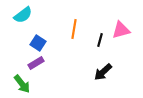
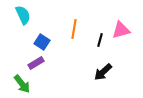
cyan semicircle: rotated 78 degrees counterclockwise
blue square: moved 4 px right, 1 px up
